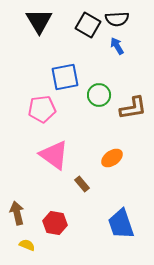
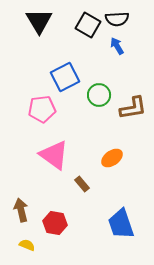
blue square: rotated 16 degrees counterclockwise
brown arrow: moved 4 px right, 3 px up
